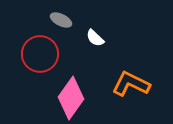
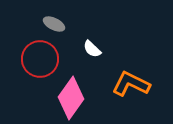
gray ellipse: moved 7 px left, 4 px down
white semicircle: moved 3 px left, 11 px down
red circle: moved 5 px down
